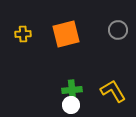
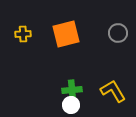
gray circle: moved 3 px down
